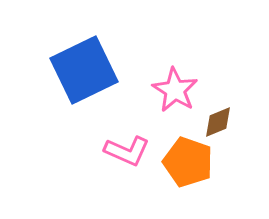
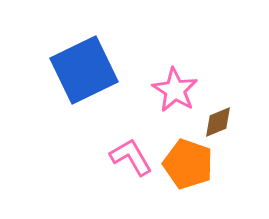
pink L-shape: moved 4 px right, 6 px down; rotated 144 degrees counterclockwise
orange pentagon: moved 2 px down
